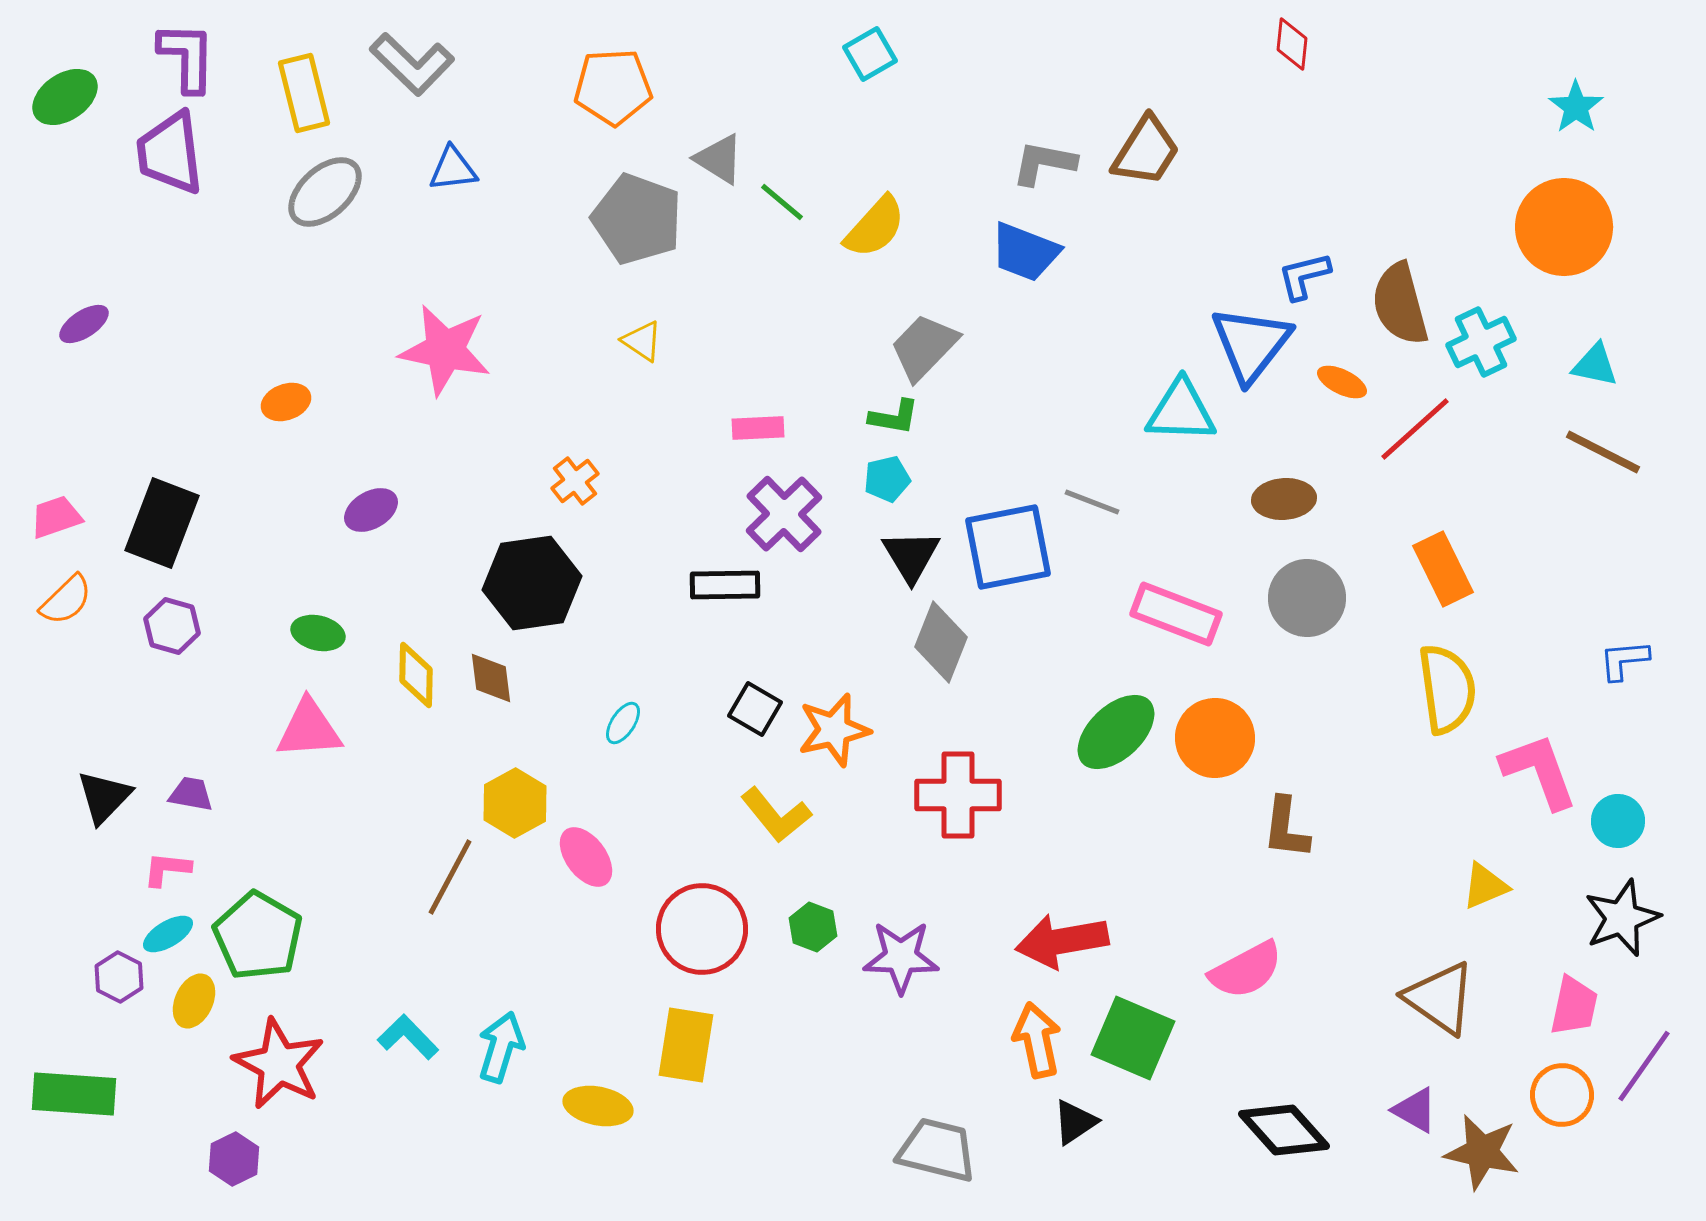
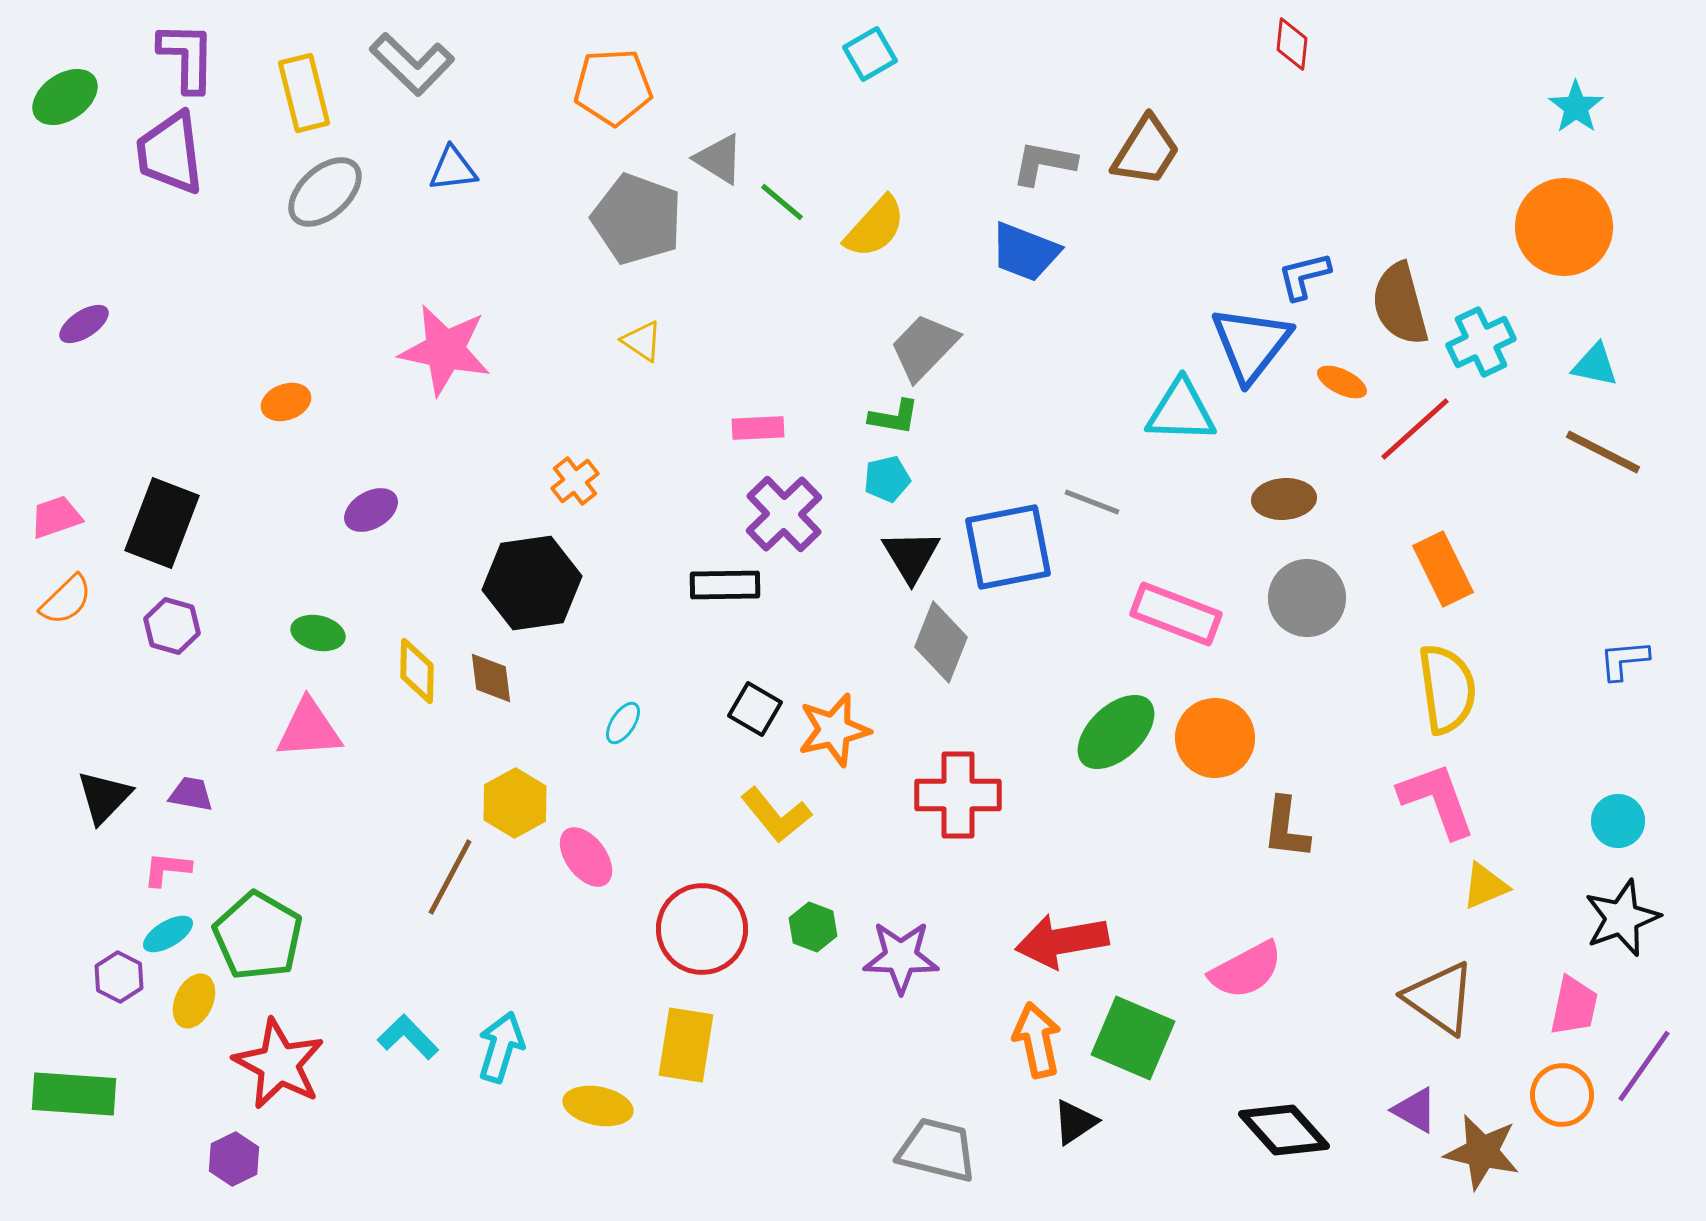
yellow diamond at (416, 675): moved 1 px right, 4 px up
pink L-shape at (1539, 771): moved 102 px left, 29 px down
